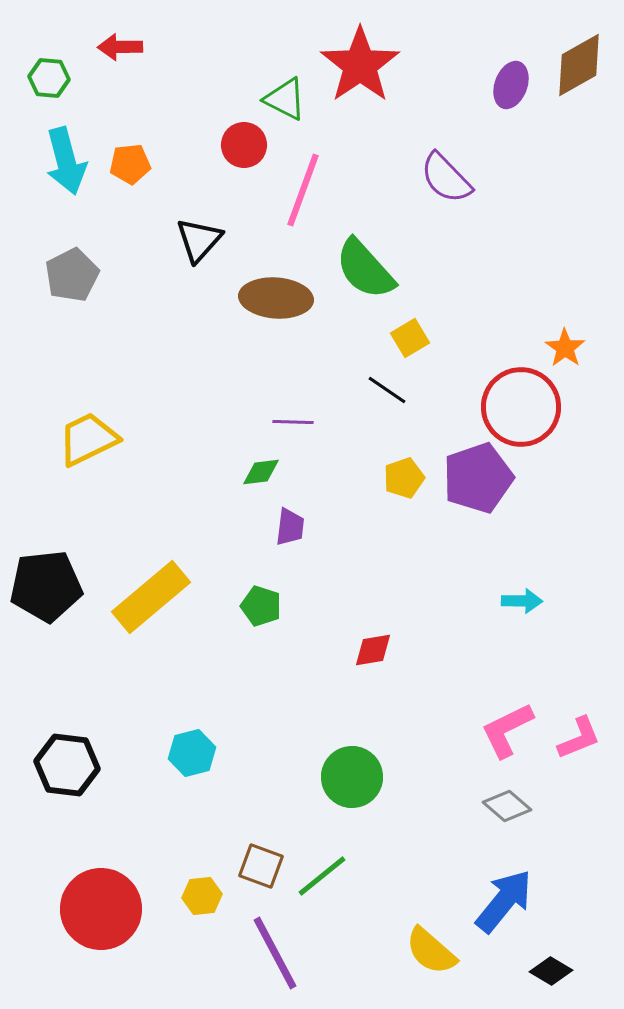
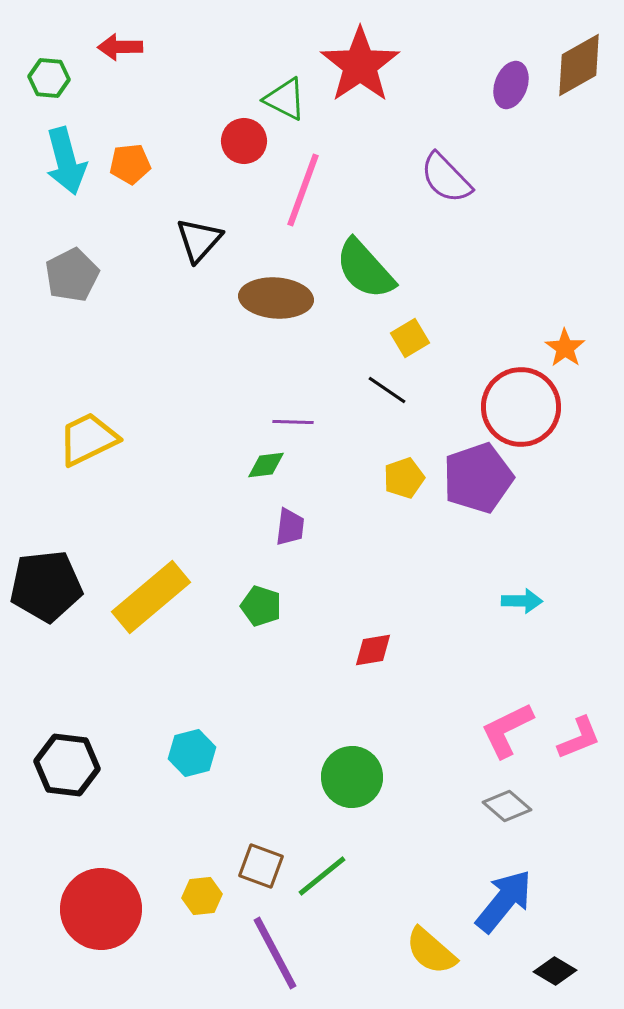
red circle at (244, 145): moved 4 px up
green diamond at (261, 472): moved 5 px right, 7 px up
black diamond at (551, 971): moved 4 px right
